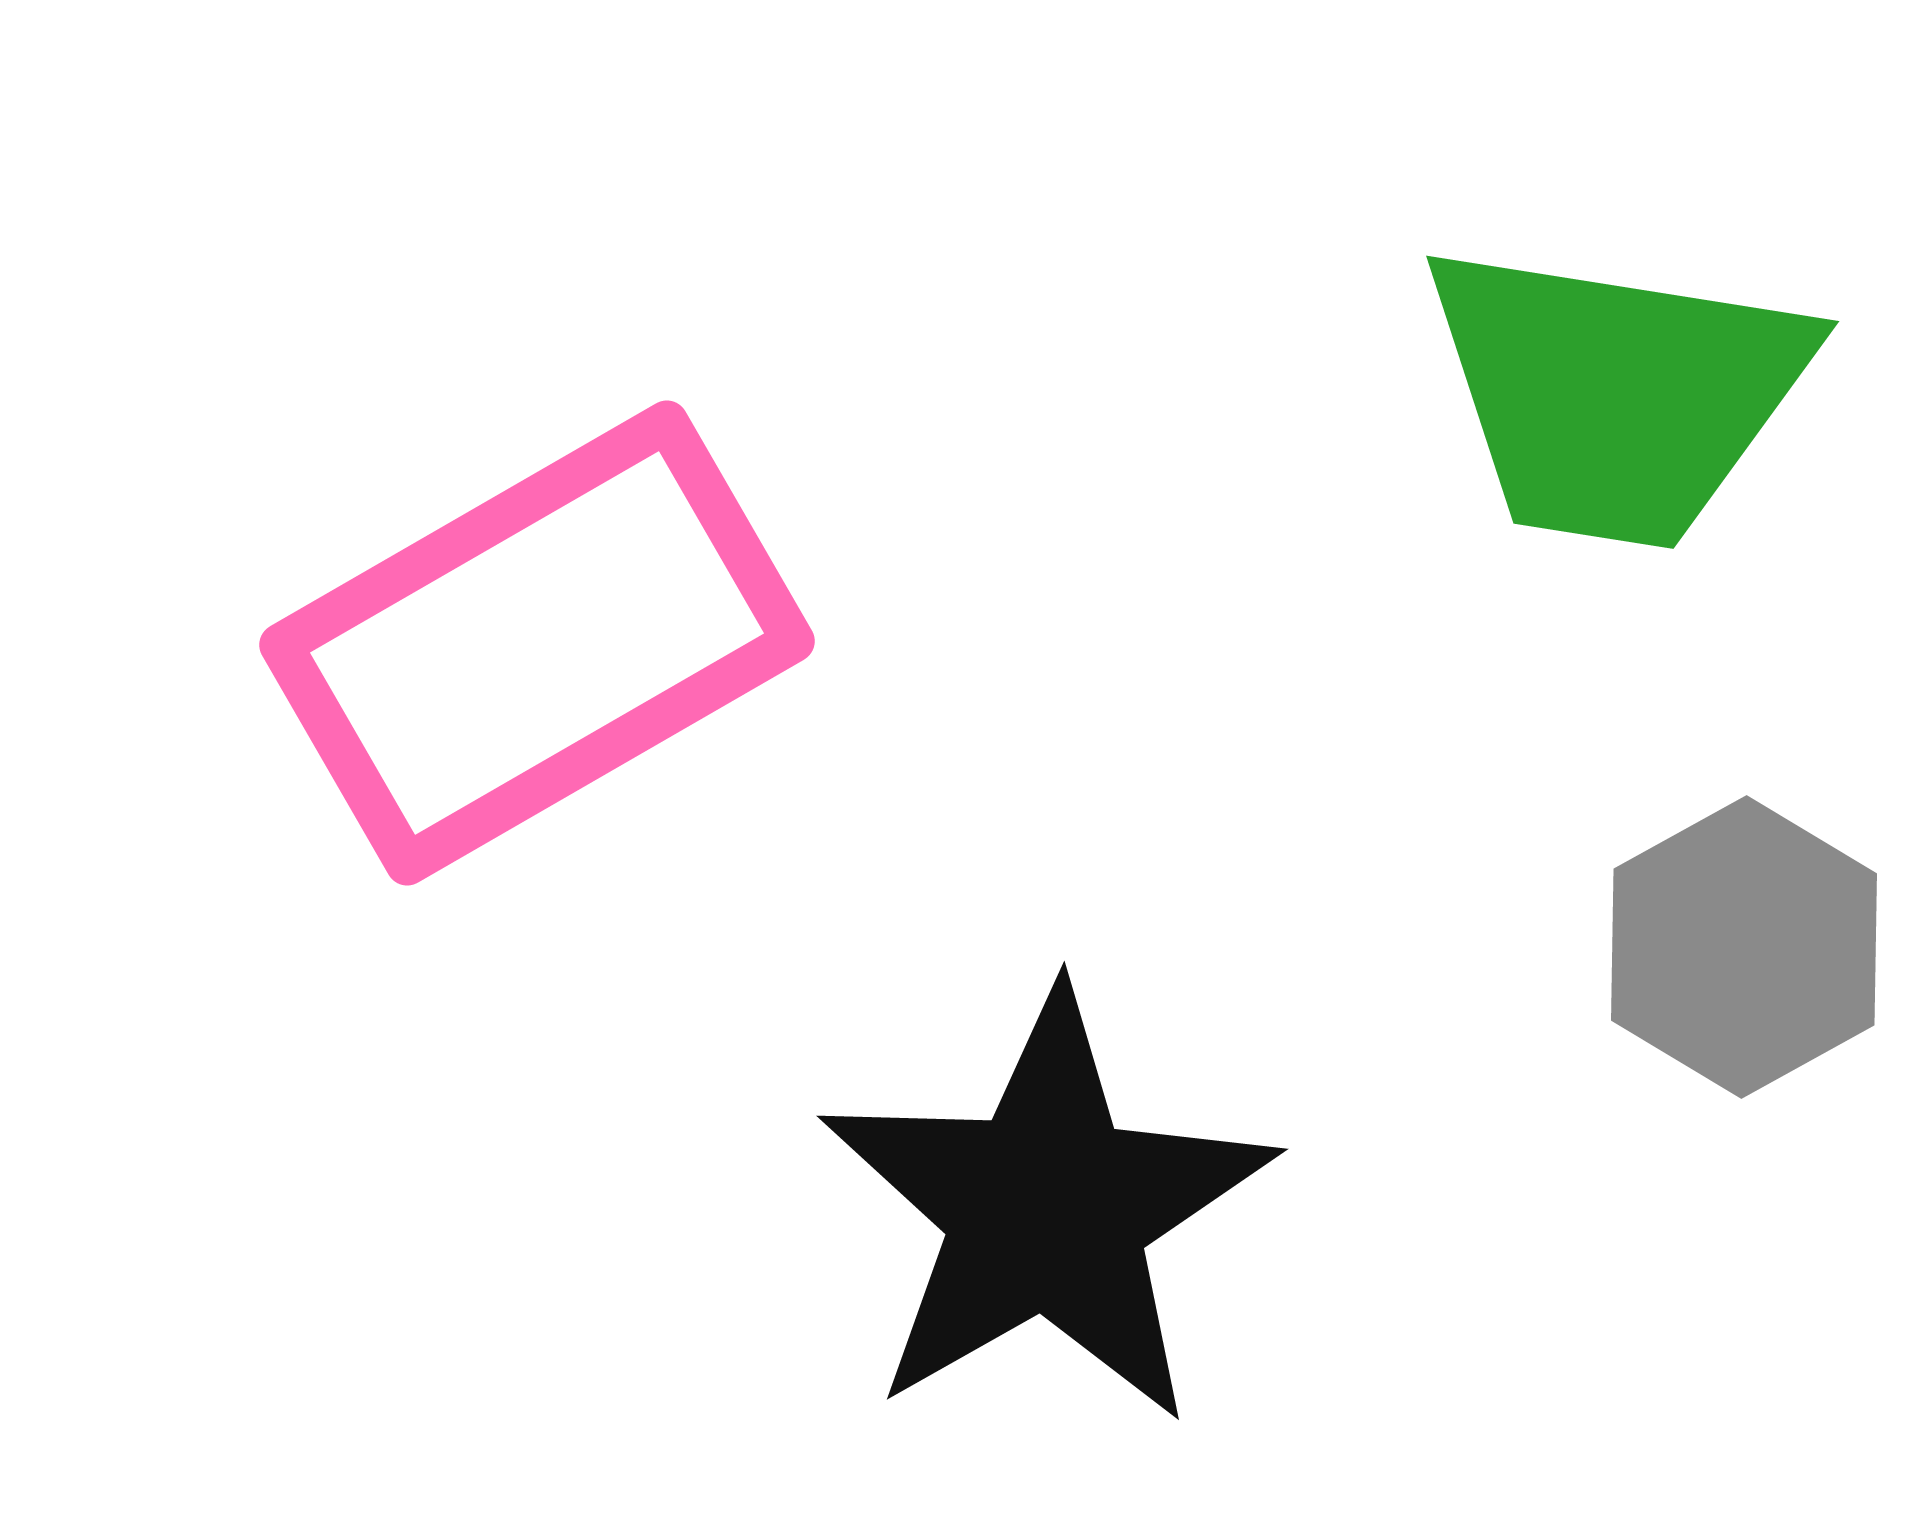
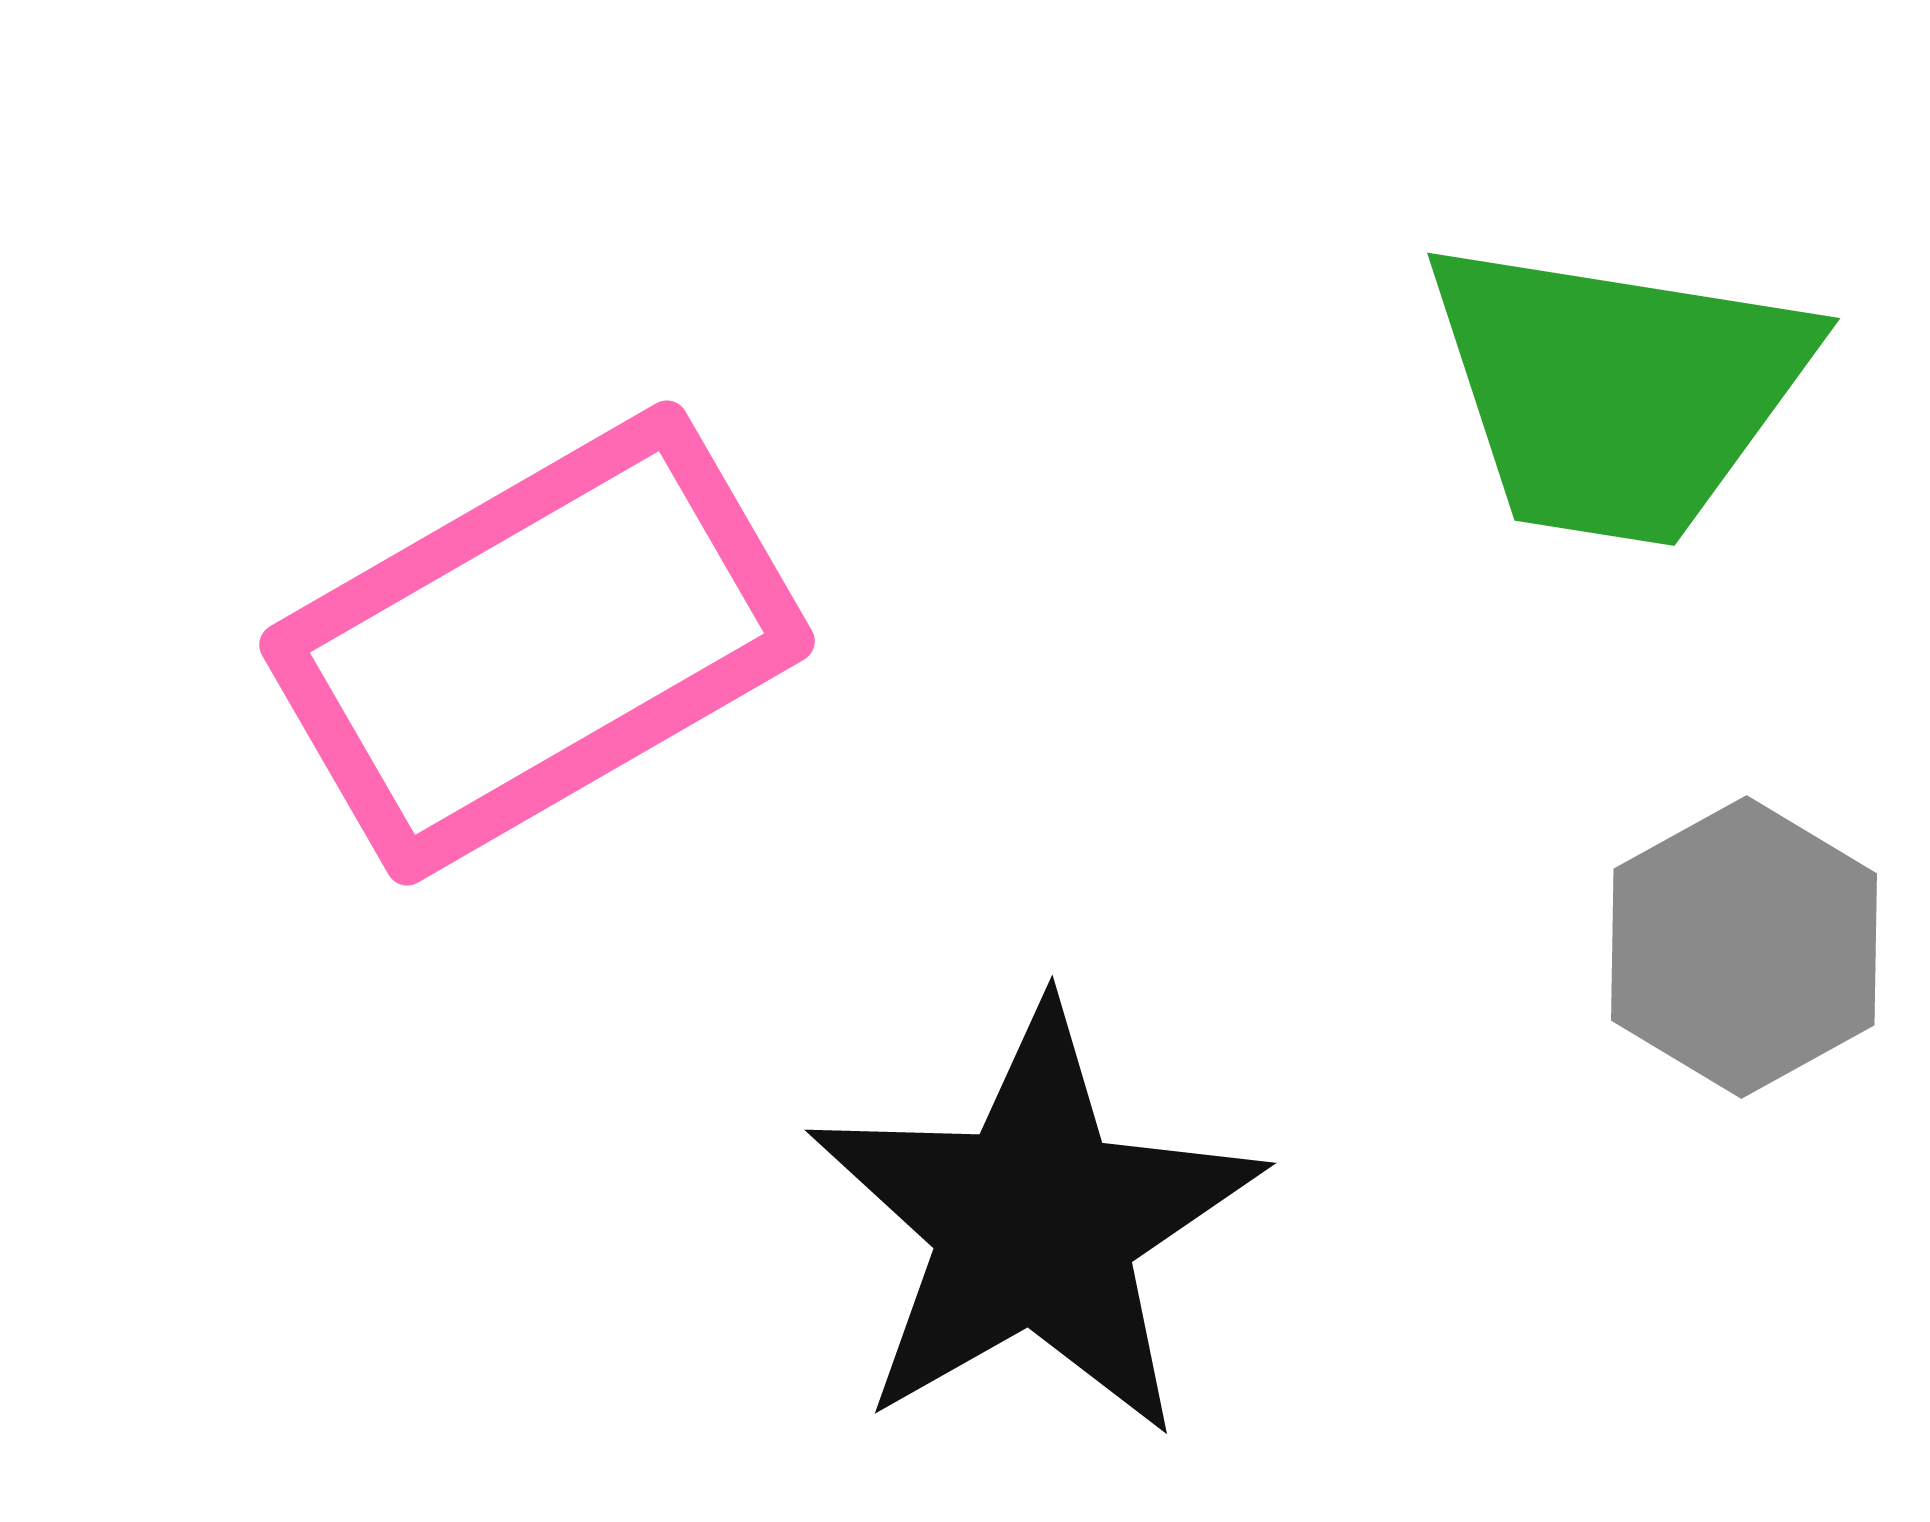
green trapezoid: moved 1 px right, 3 px up
black star: moved 12 px left, 14 px down
